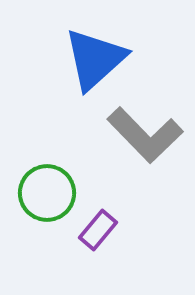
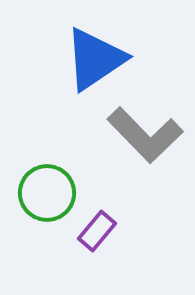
blue triangle: rotated 8 degrees clockwise
purple rectangle: moved 1 px left, 1 px down
